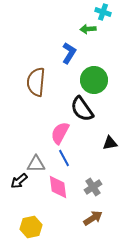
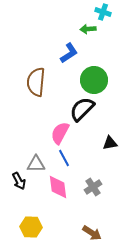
blue L-shape: rotated 25 degrees clockwise
black semicircle: rotated 80 degrees clockwise
black arrow: rotated 78 degrees counterclockwise
brown arrow: moved 1 px left, 15 px down; rotated 66 degrees clockwise
yellow hexagon: rotated 15 degrees clockwise
